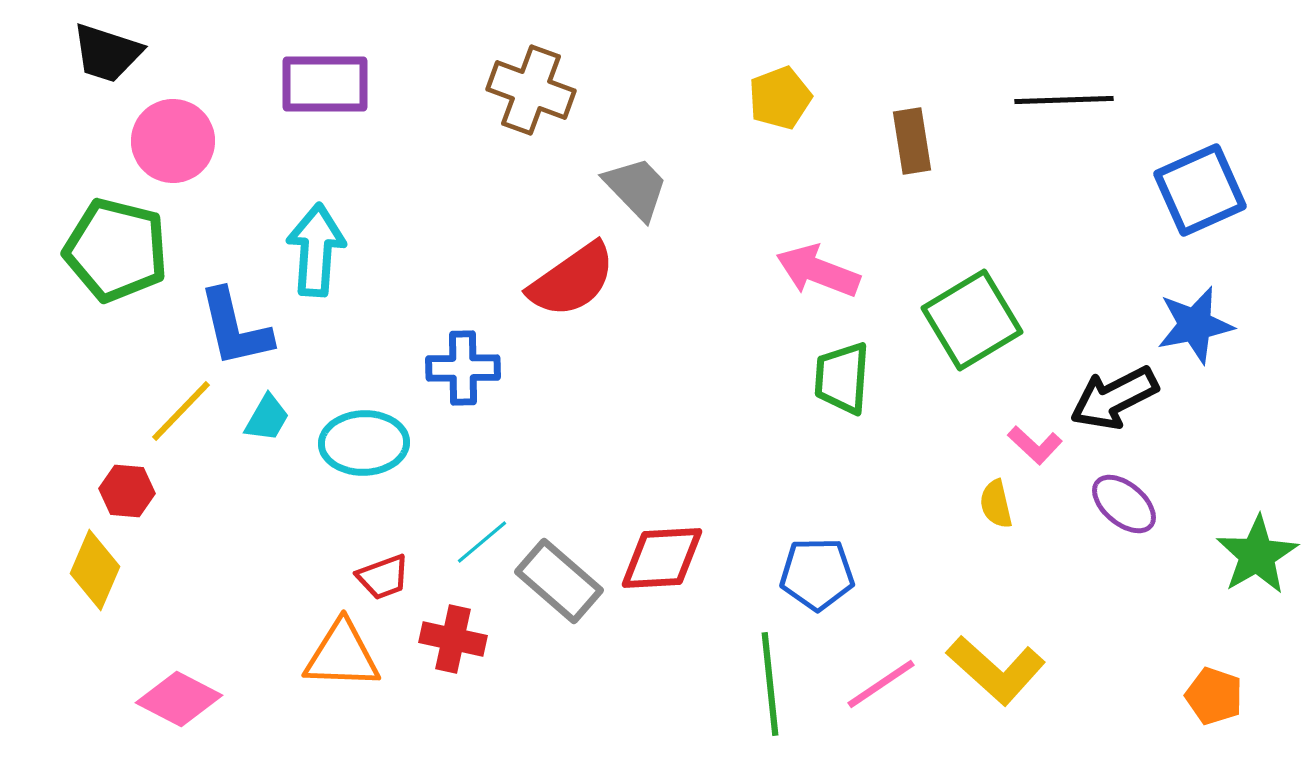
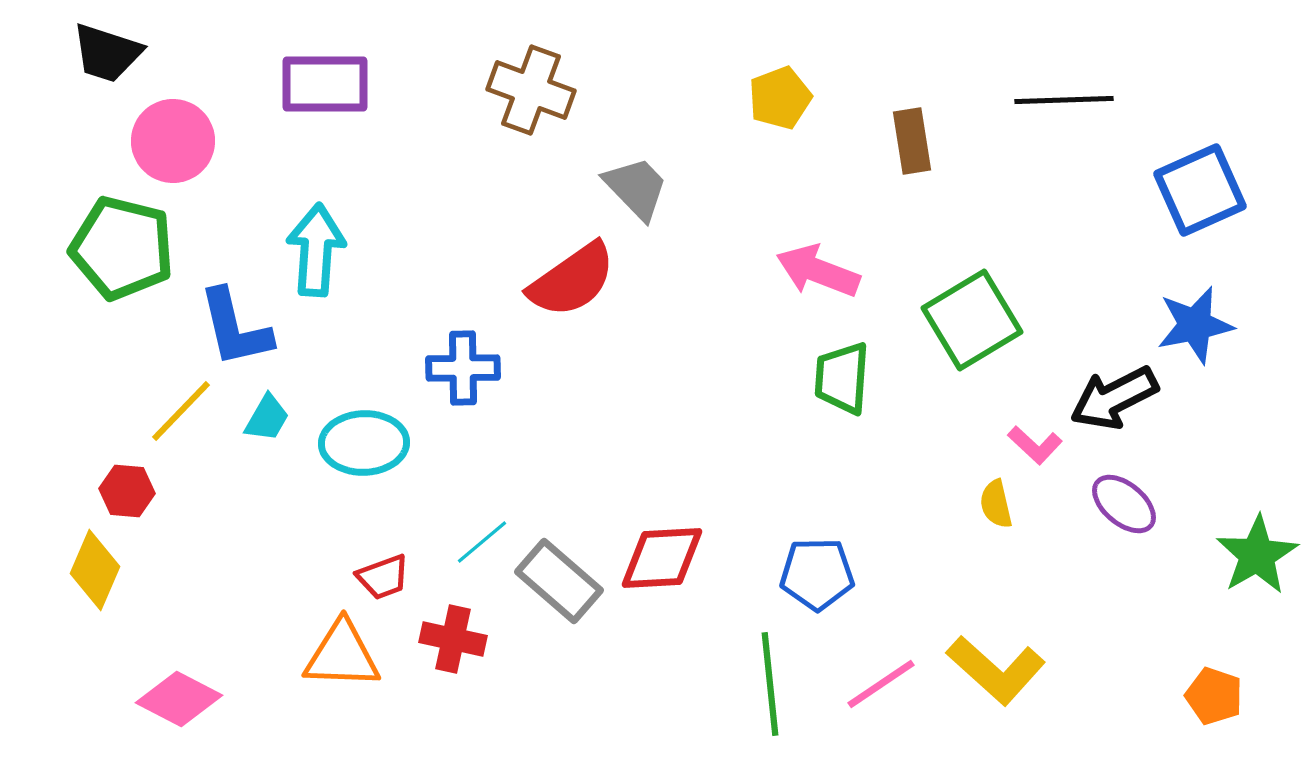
green pentagon: moved 6 px right, 2 px up
